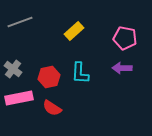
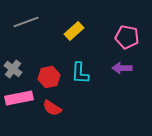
gray line: moved 6 px right
pink pentagon: moved 2 px right, 1 px up
